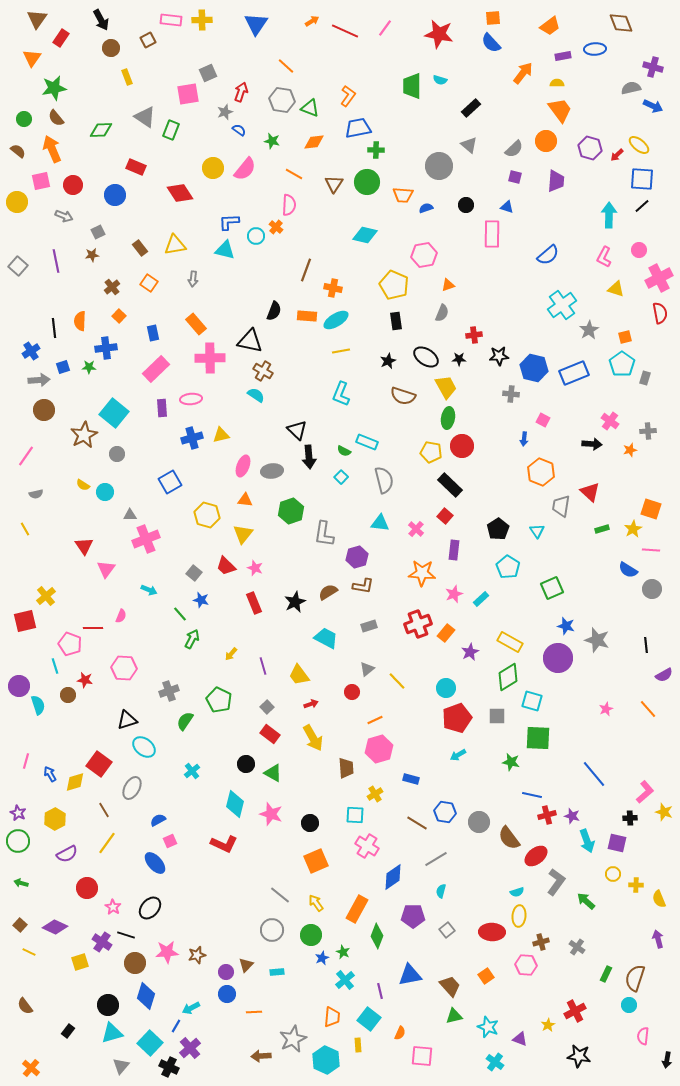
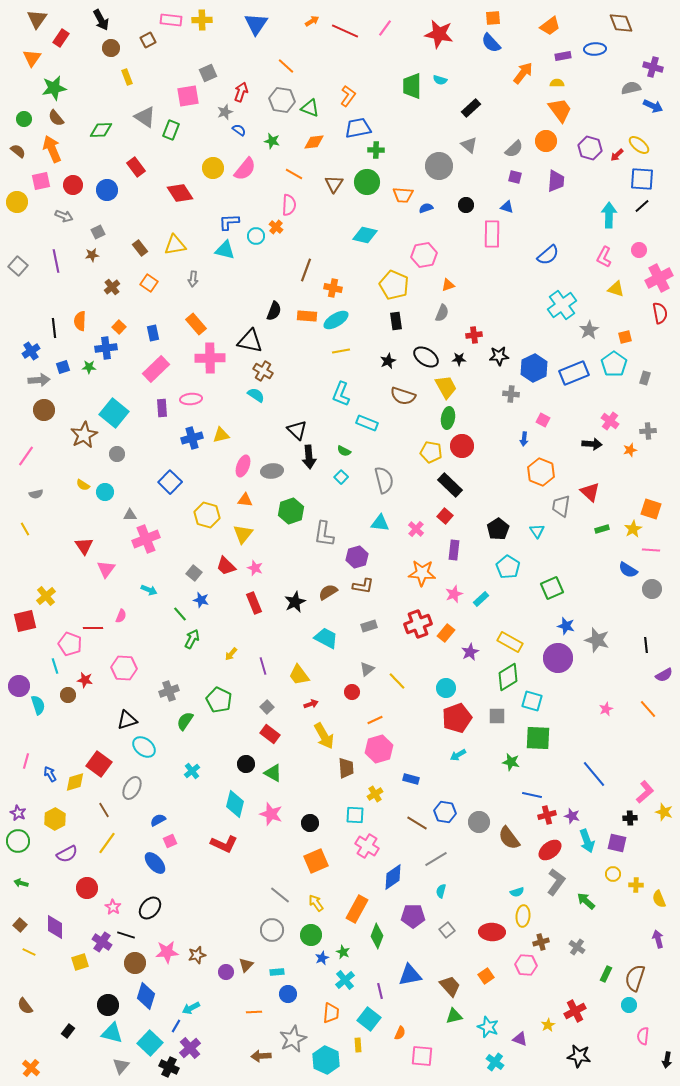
pink square at (188, 94): moved 2 px down
red rectangle at (136, 167): rotated 30 degrees clockwise
blue circle at (115, 195): moved 8 px left, 5 px up
orange square at (119, 316): moved 11 px down
cyan pentagon at (622, 364): moved 8 px left
blue hexagon at (534, 368): rotated 20 degrees clockwise
cyan rectangle at (367, 442): moved 19 px up
blue square at (170, 482): rotated 15 degrees counterclockwise
yellow arrow at (313, 738): moved 11 px right, 2 px up
red ellipse at (536, 856): moved 14 px right, 6 px up
yellow ellipse at (519, 916): moved 4 px right
purple diamond at (55, 927): rotated 65 degrees clockwise
blue circle at (227, 994): moved 61 px right
orange trapezoid at (332, 1017): moved 1 px left, 4 px up
cyan triangle at (112, 1033): rotated 30 degrees clockwise
